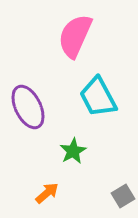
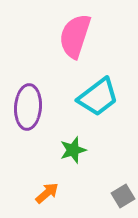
pink semicircle: rotated 6 degrees counterclockwise
cyan trapezoid: rotated 99 degrees counterclockwise
purple ellipse: rotated 30 degrees clockwise
green star: moved 1 px up; rotated 12 degrees clockwise
